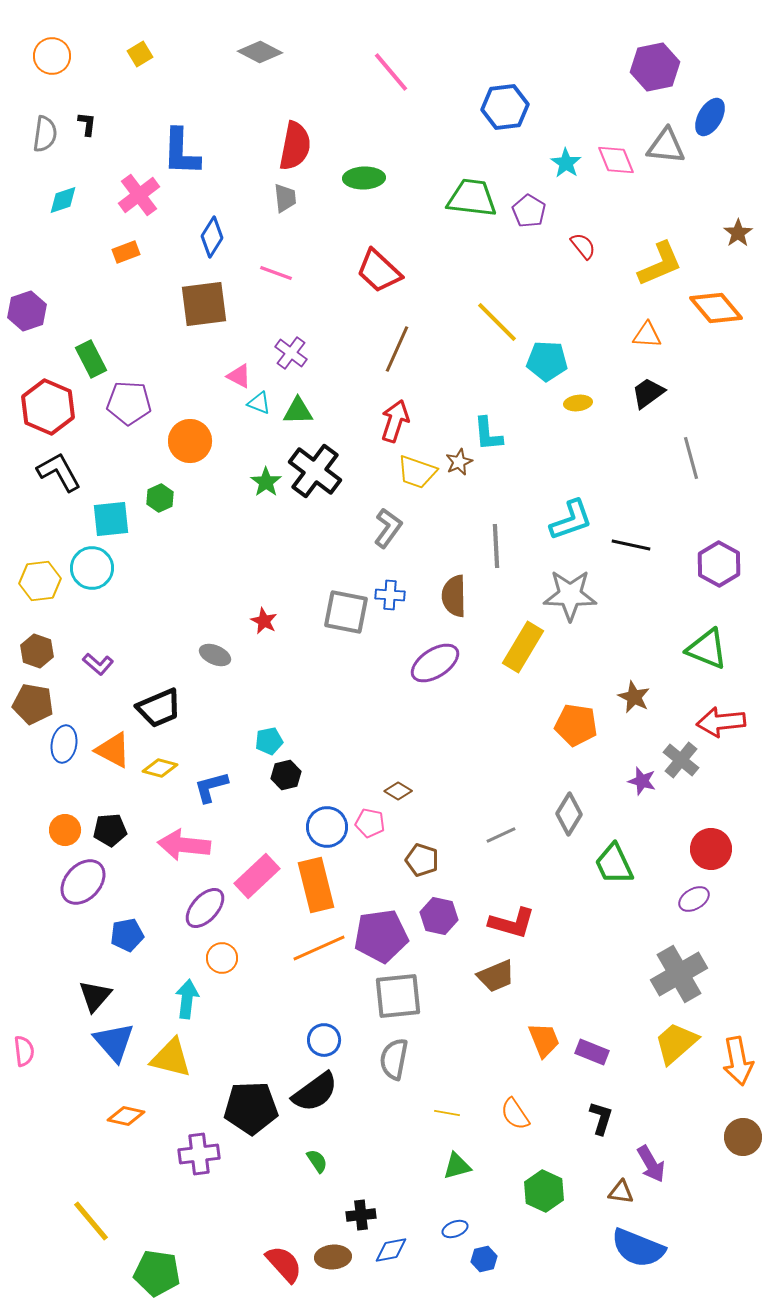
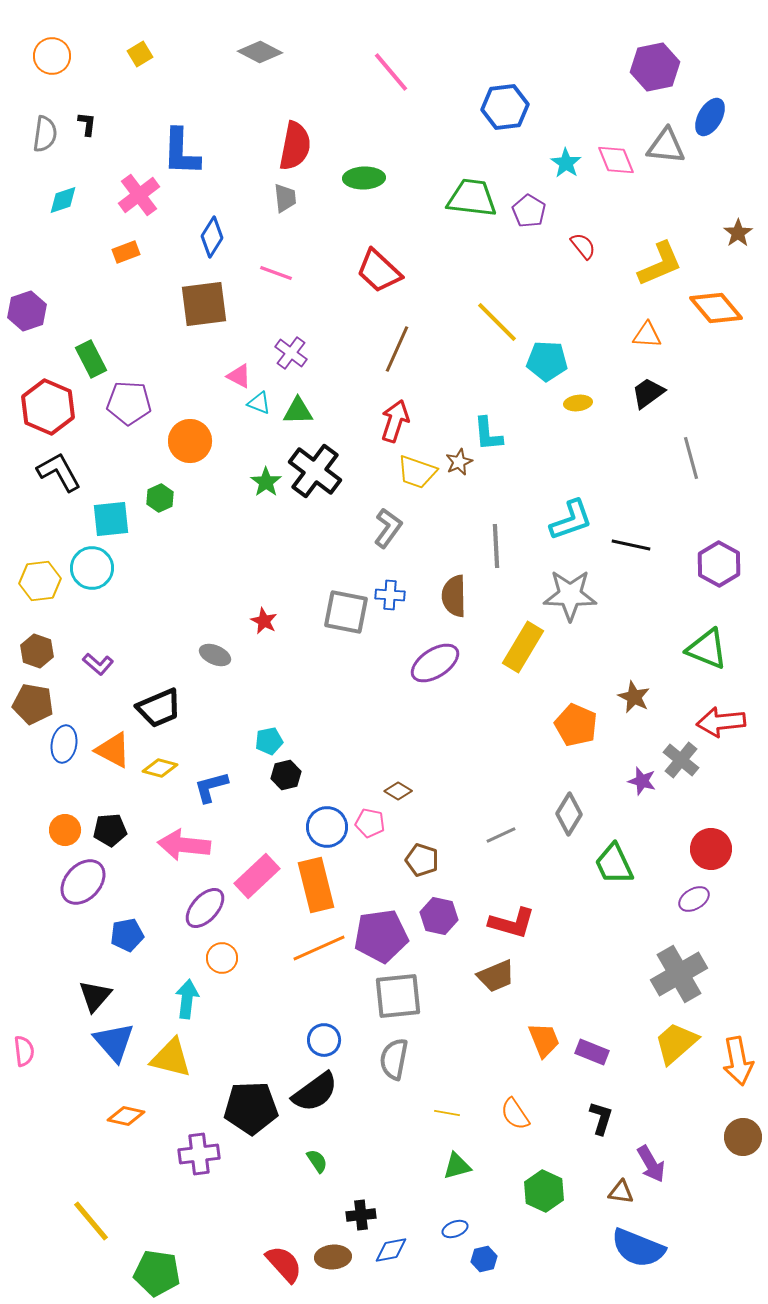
orange pentagon at (576, 725): rotated 15 degrees clockwise
